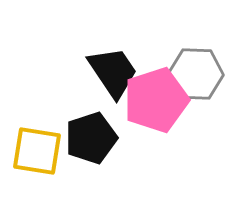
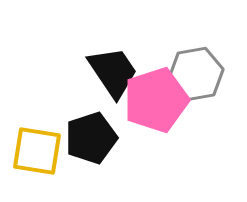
gray hexagon: rotated 12 degrees counterclockwise
